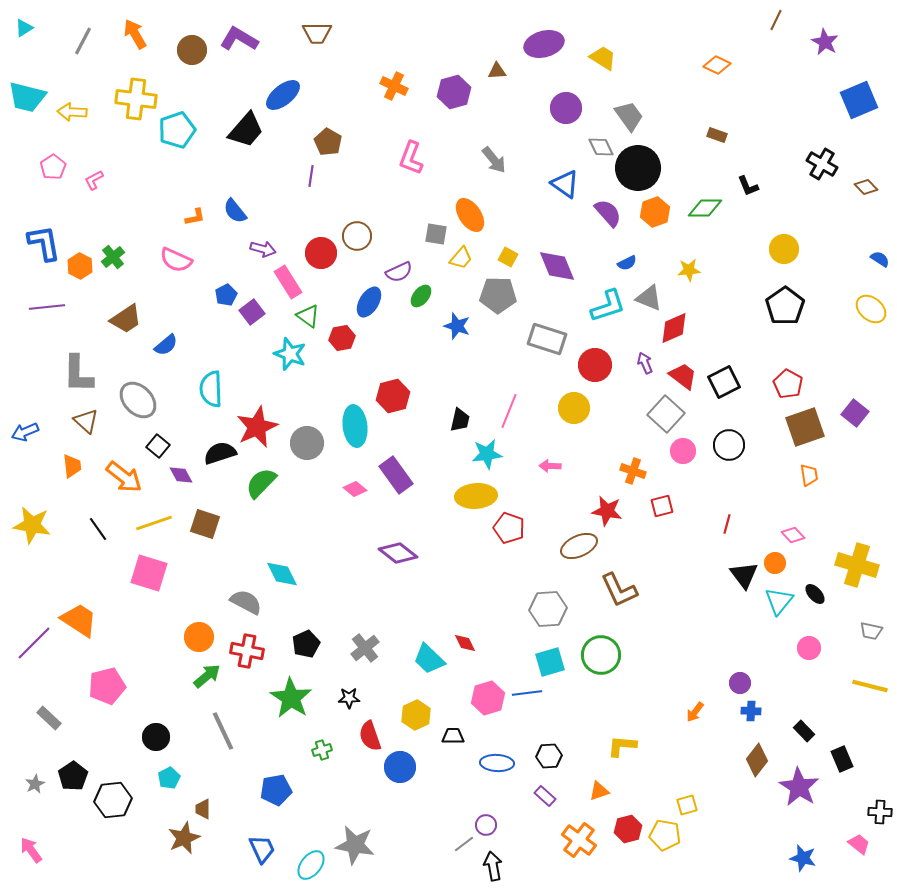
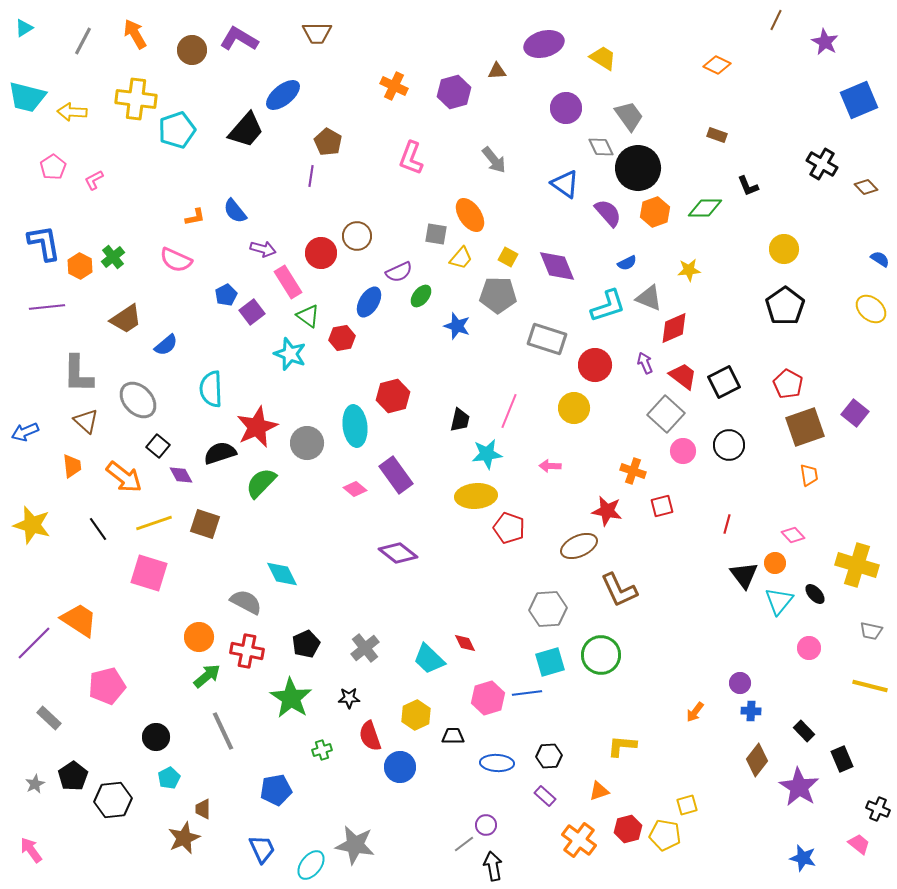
yellow star at (32, 525): rotated 6 degrees clockwise
black cross at (880, 812): moved 2 px left, 3 px up; rotated 20 degrees clockwise
